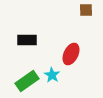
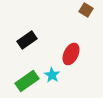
brown square: rotated 32 degrees clockwise
black rectangle: rotated 36 degrees counterclockwise
